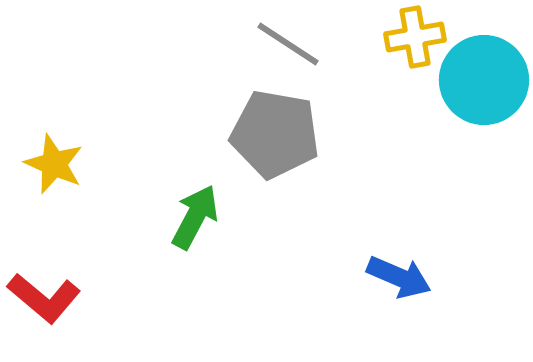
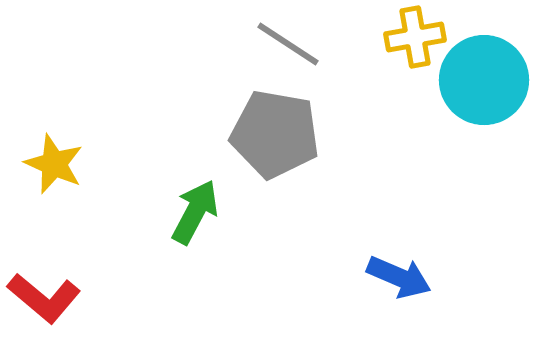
green arrow: moved 5 px up
